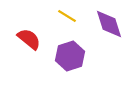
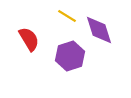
purple diamond: moved 10 px left, 6 px down
red semicircle: rotated 20 degrees clockwise
